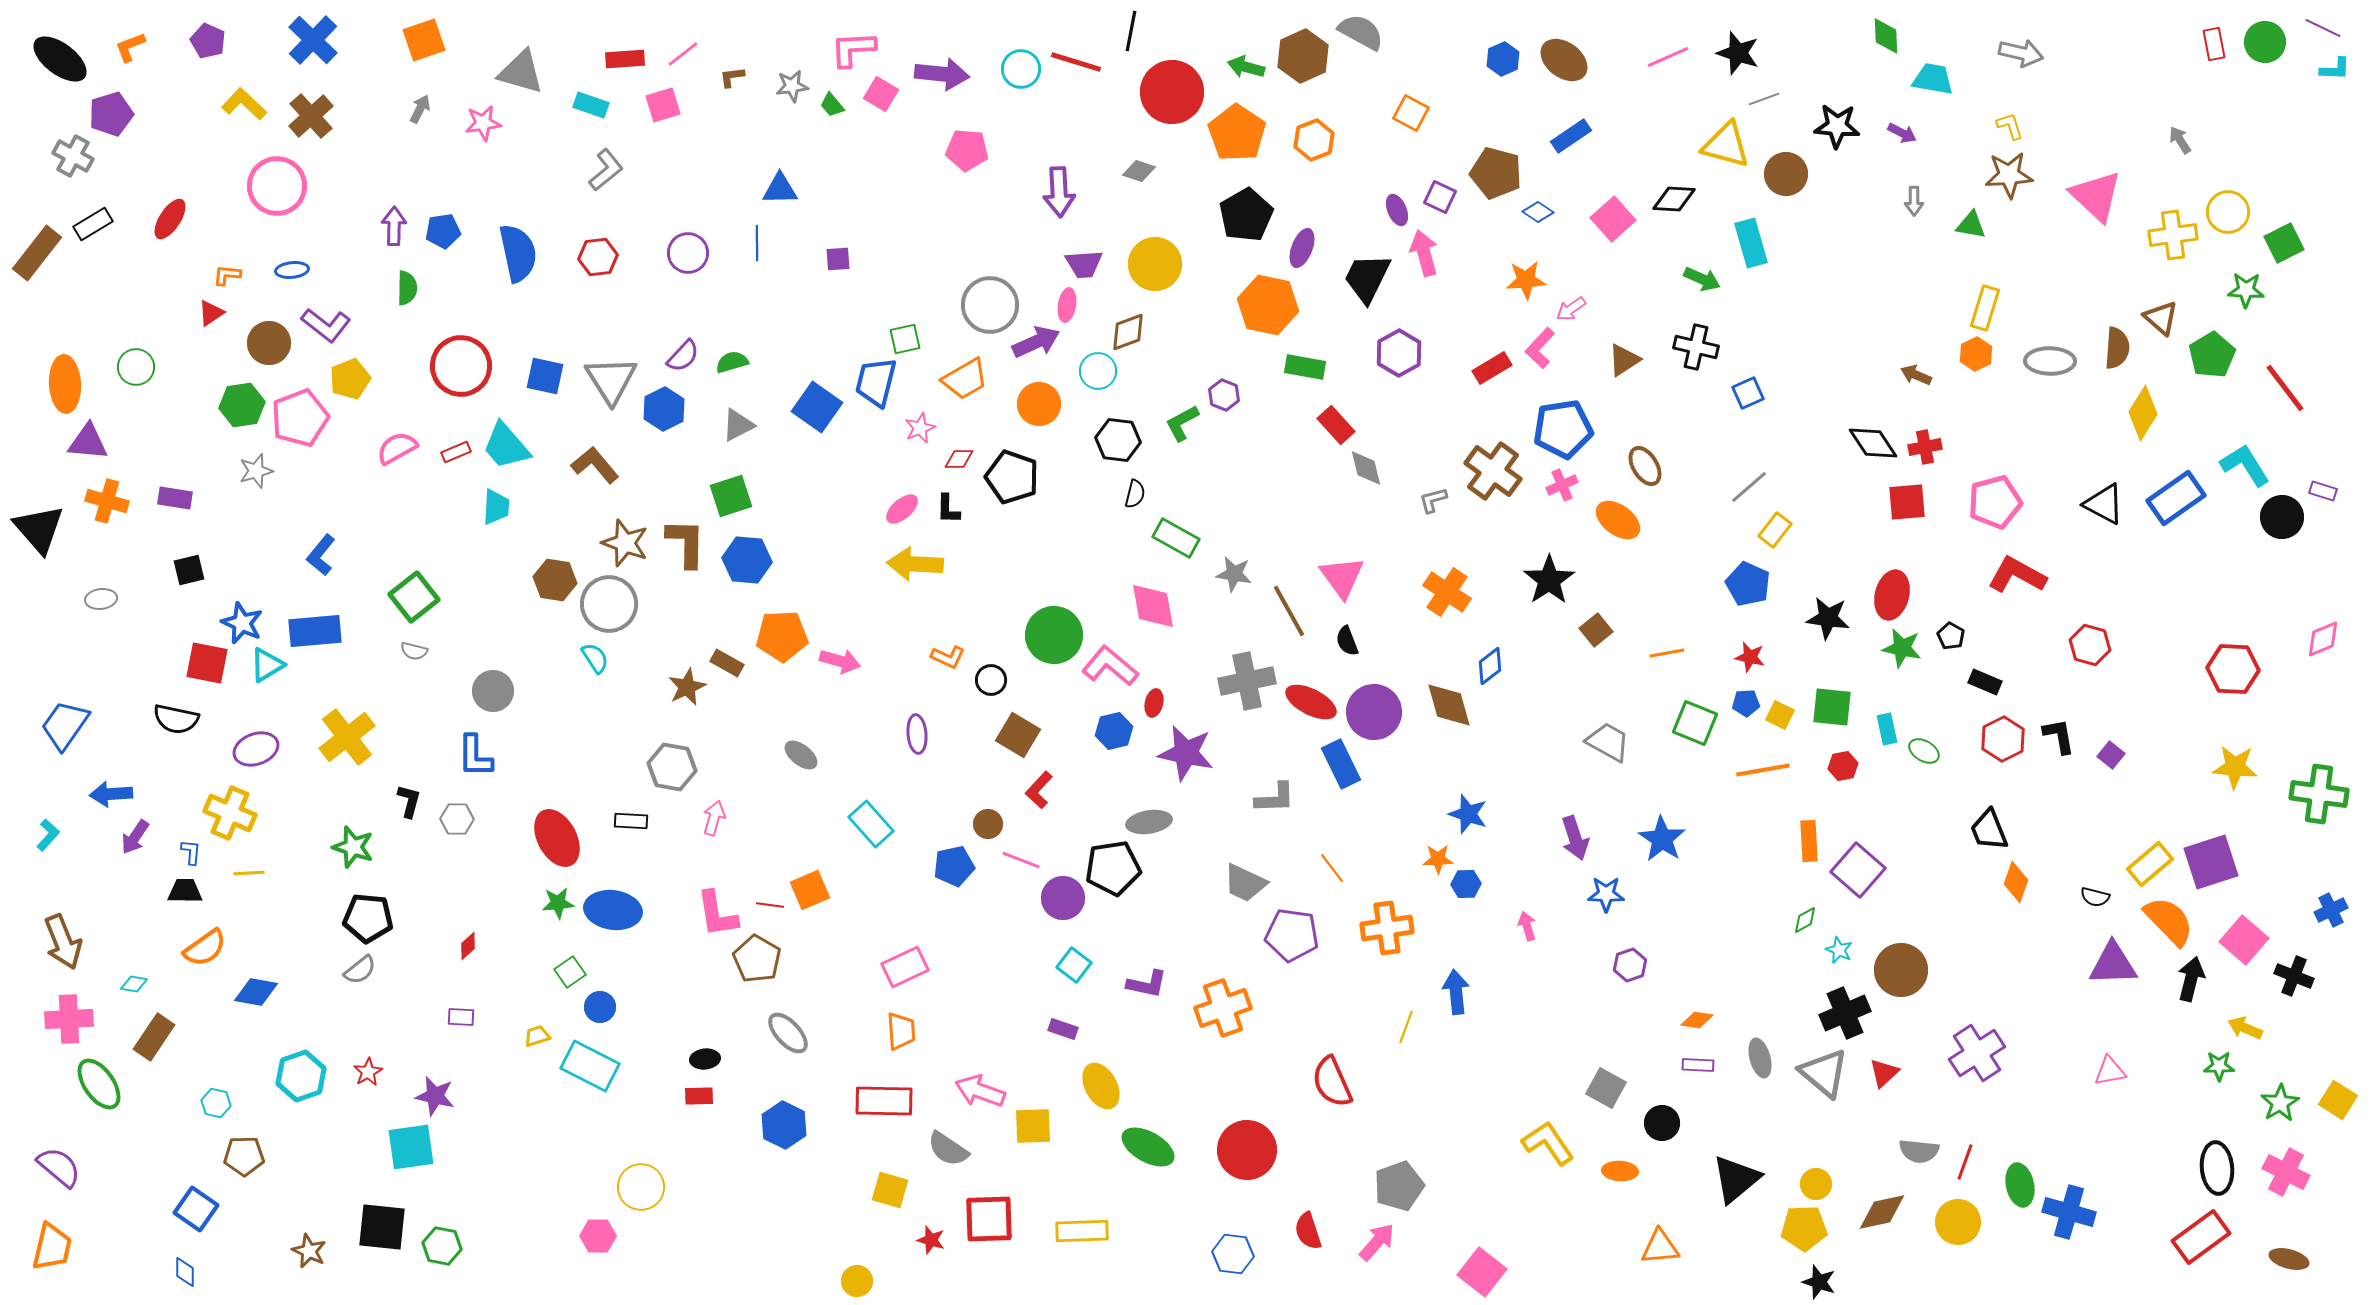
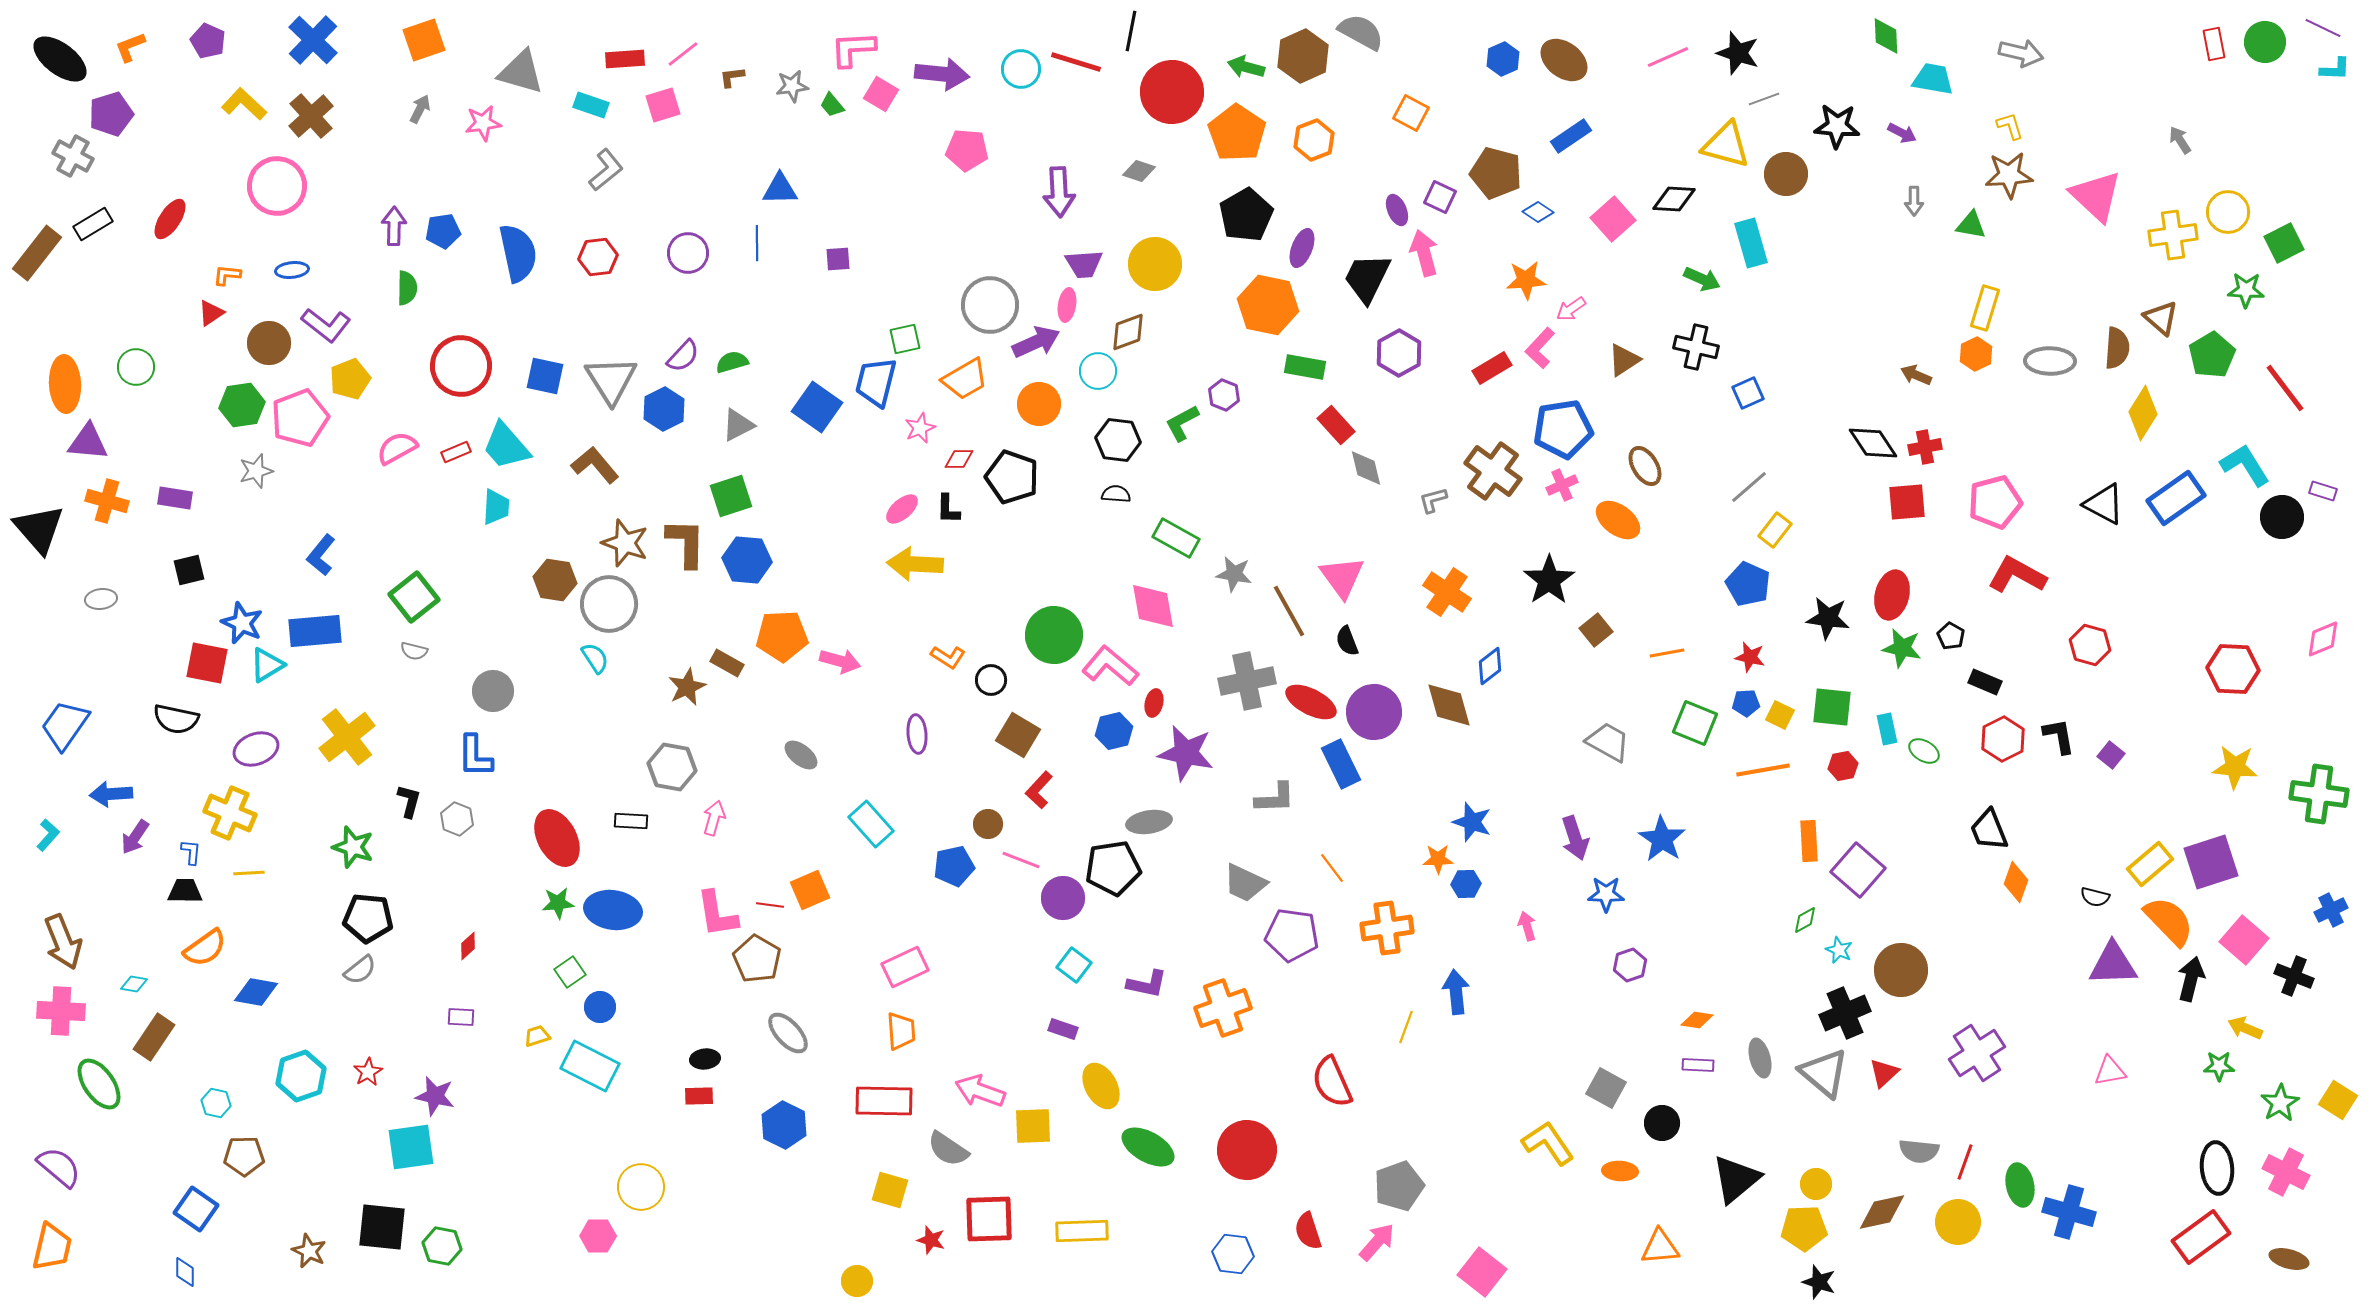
black semicircle at (1135, 494): moved 19 px left; rotated 100 degrees counterclockwise
orange L-shape at (948, 657): rotated 8 degrees clockwise
blue star at (1468, 814): moved 4 px right, 8 px down
gray hexagon at (457, 819): rotated 20 degrees clockwise
pink cross at (69, 1019): moved 8 px left, 8 px up; rotated 6 degrees clockwise
